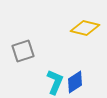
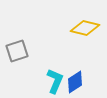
gray square: moved 6 px left
cyan L-shape: moved 1 px up
